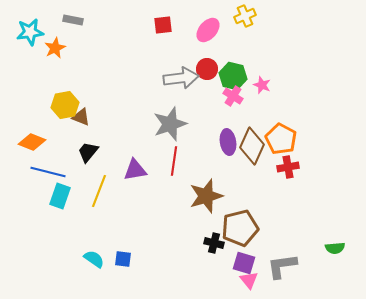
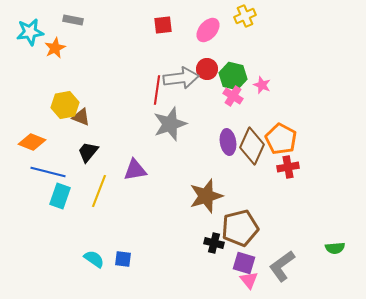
red line: moved 17 px left, 71 px up
gray L-shape: rotated 28 degrees counterclockwise
